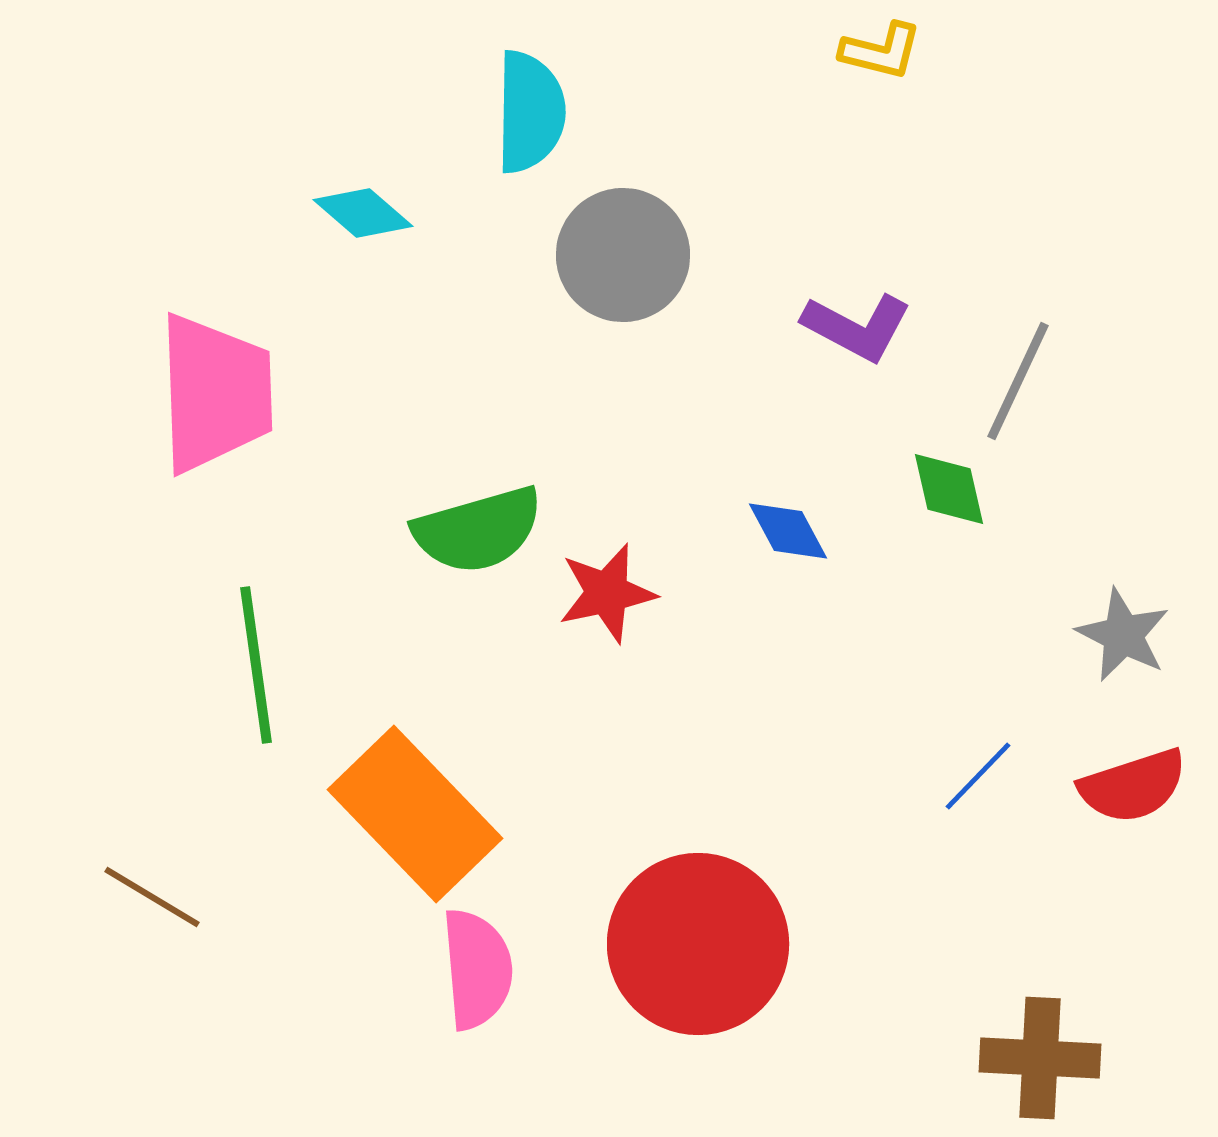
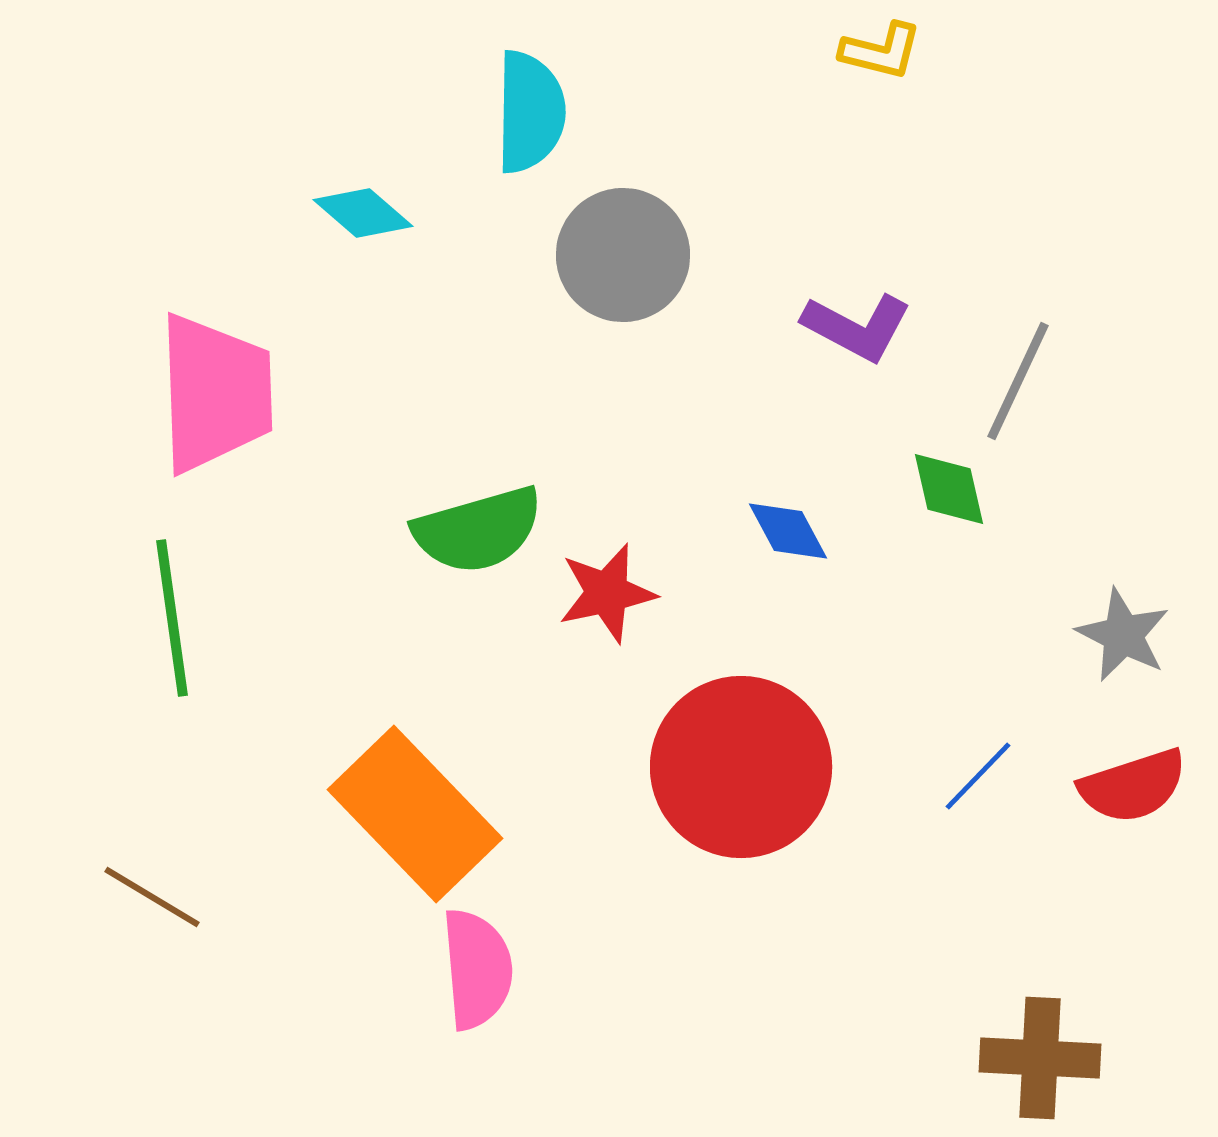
green line: moved 84 px left, 47 px up
red circle: moved 43 px right, 177 px up
